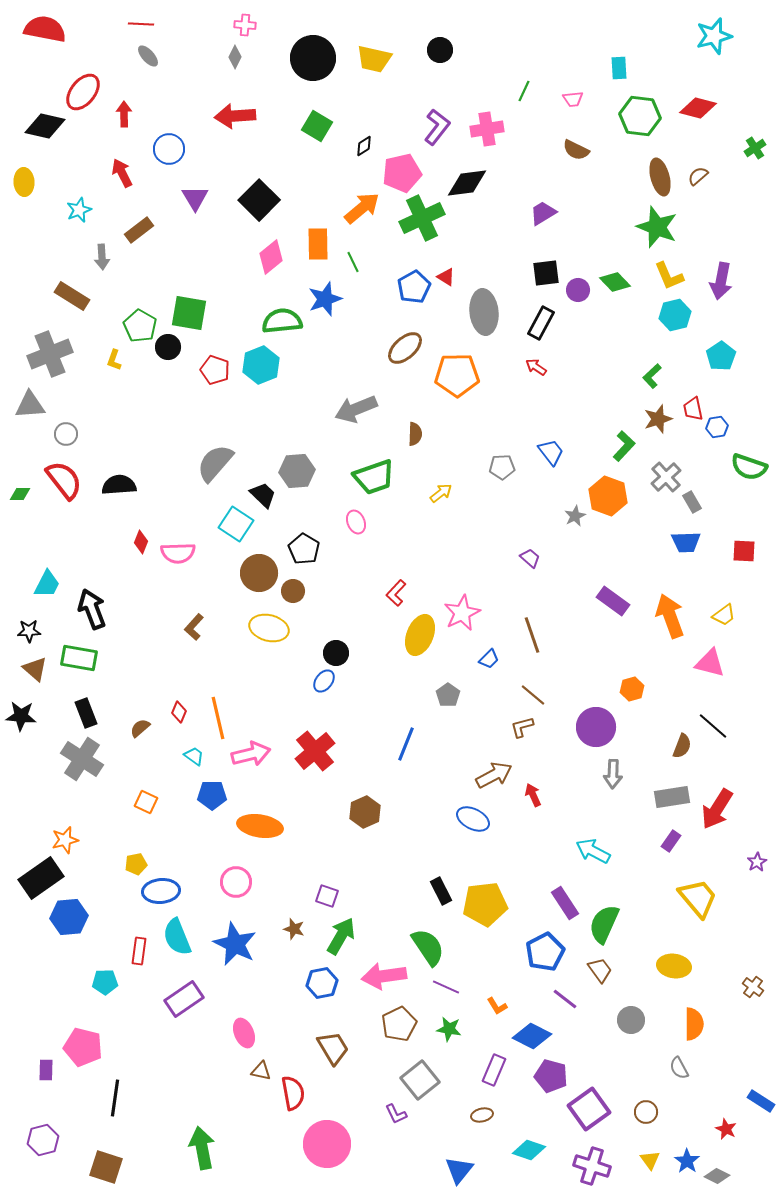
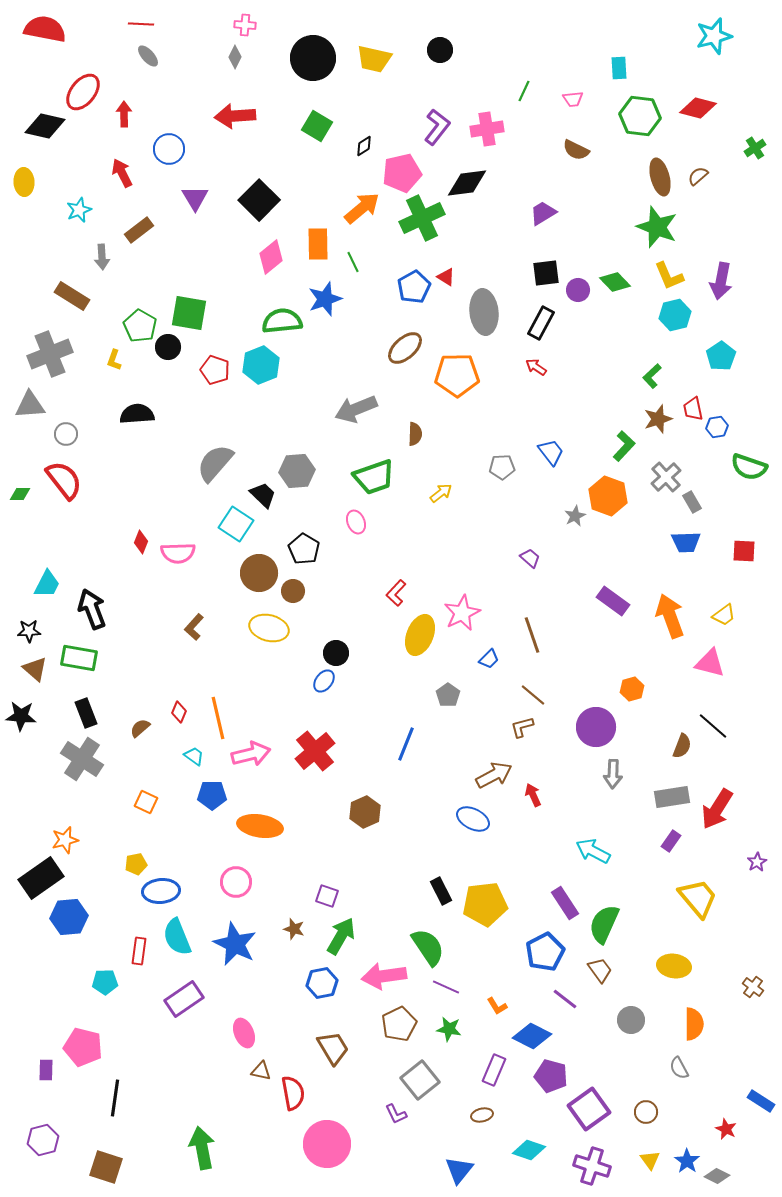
black semicircle at (119, 485): moved 18 px right, 71 px up
